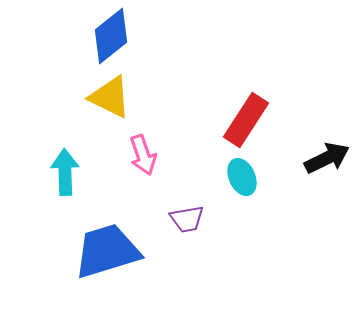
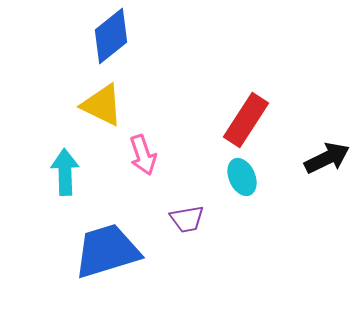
yellow triangle: moved 8 px left, 8 px down
